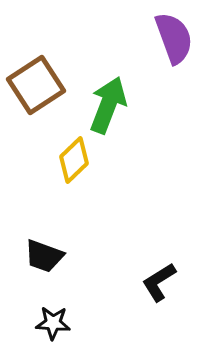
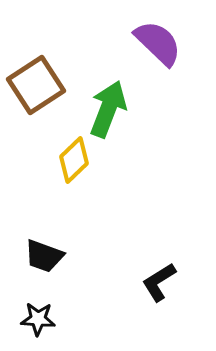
purple semicircle: moved 16 px left, 5 px down; rotated 26 degrees counterclockwise
green arrow: moved 4 px down
black star: moved 15 px left, 4 px up
